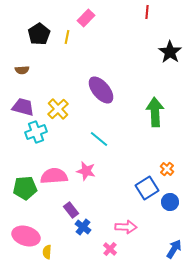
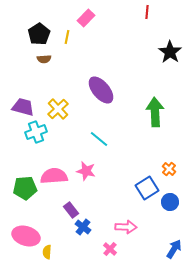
brown semicircle: moved 22 px right, 11 px up
orange cross: moved 2 px right
